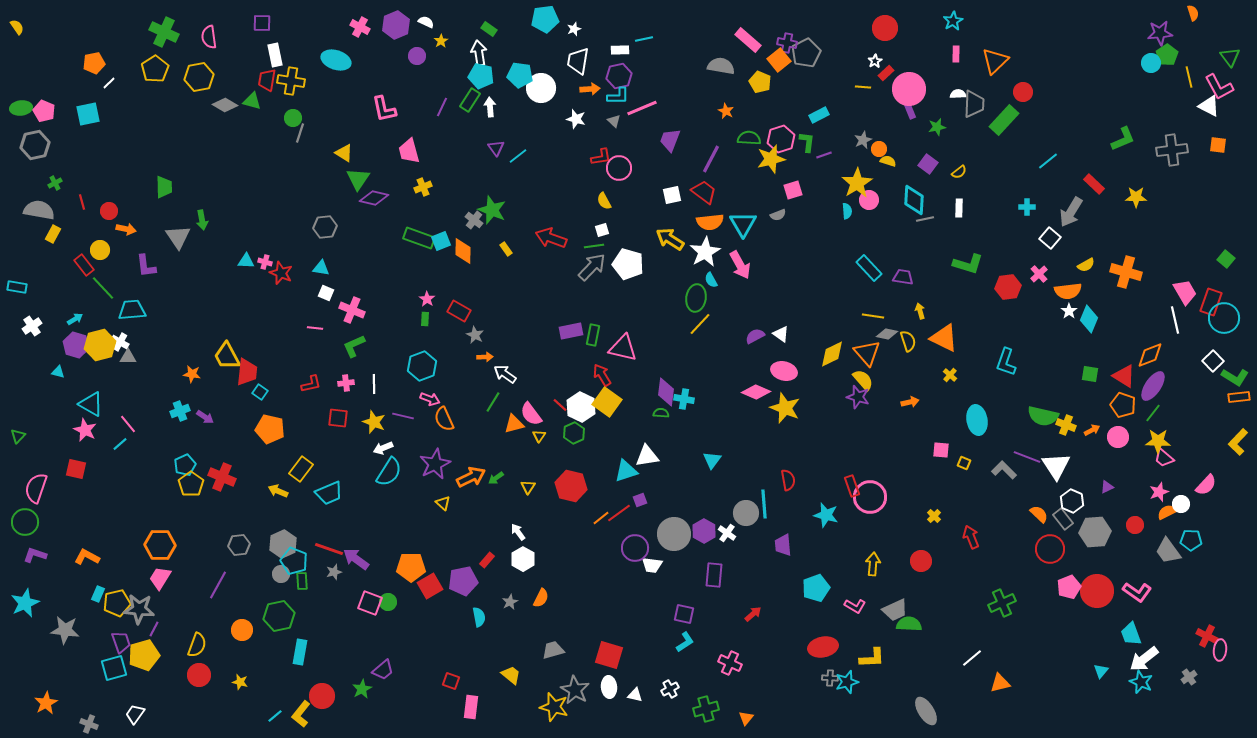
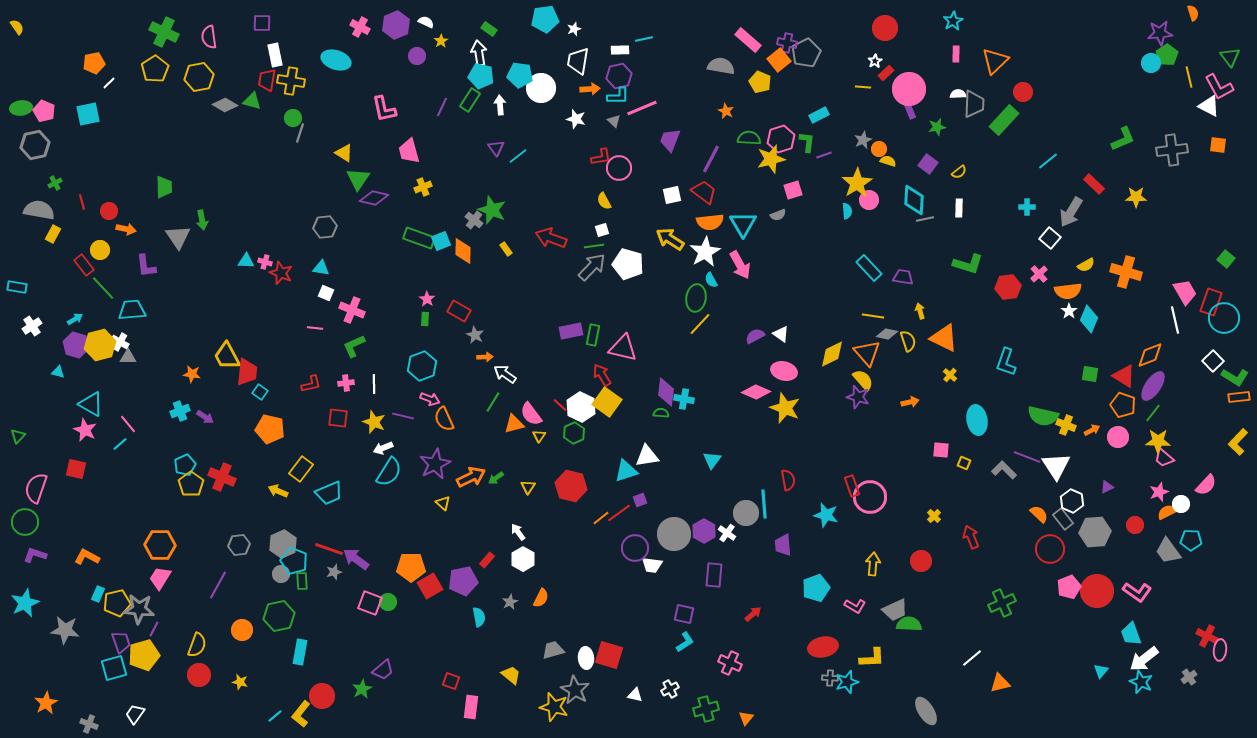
white arrow at (490, 107): moved 10 px right, 2 px up
white ellipse at (609, 687): moved 23 px left, 29 px up
